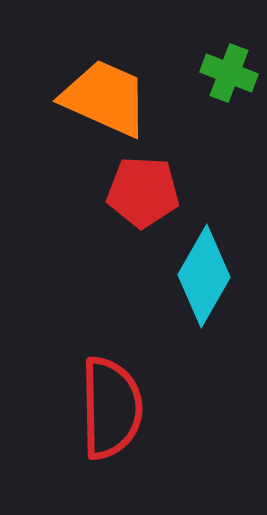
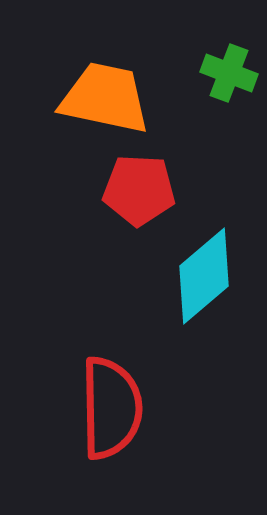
orange trapezoid: rotated 12 degrees counterclockwise
red pentagon: moved 4 px left, 2 px up
cyan diamond: rotated 20 degrees clockwise
